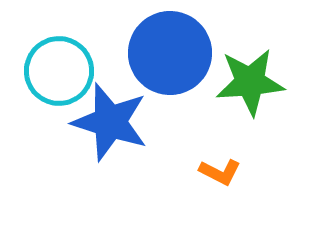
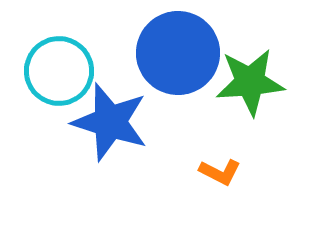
blue circle: moved 8 px right
